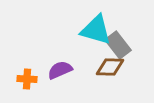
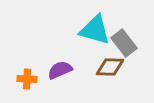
cyan triangle: moved 1 px left
gray rectangle: moved 6 px right, 2 px up
